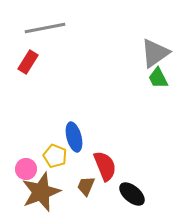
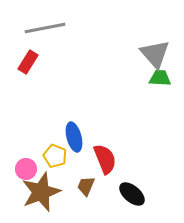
gray triangle: moved 1 px down; rotated 36 degrees counterclockwise
green trapezoid: moved 2 px right; rotated 120 degrees clockwise
red semicircle: moved 7 px up
